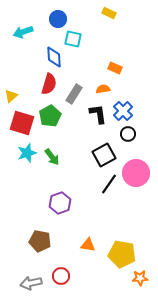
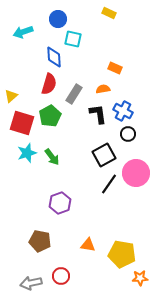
blue cross: rotated 18 degrees counterclockwise
